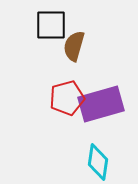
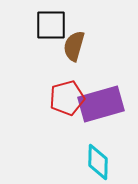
cyan diamond: rotated 6 degrees counterclockwise
